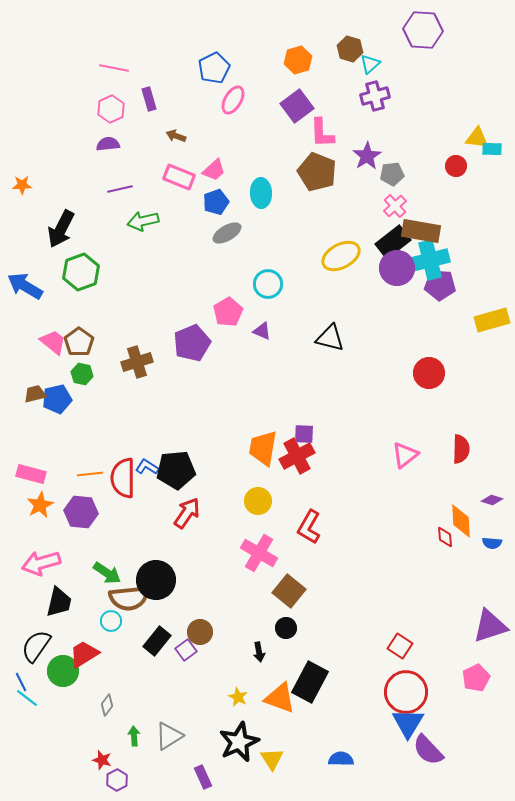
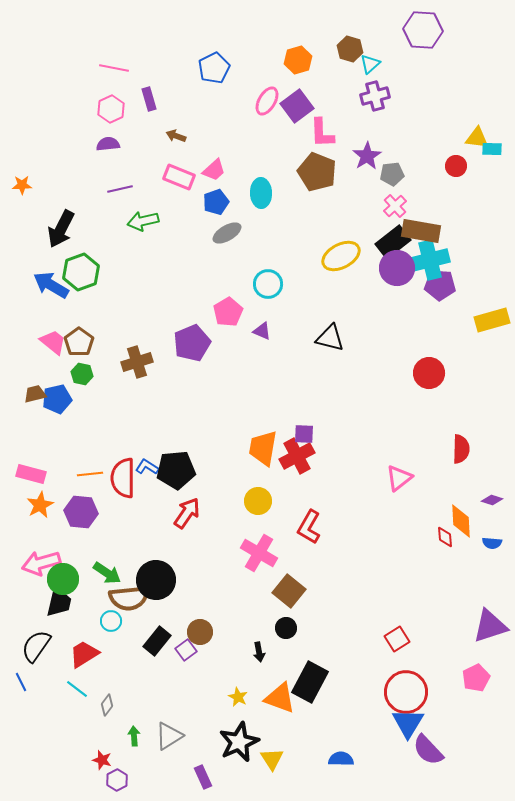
pink ellipse at (233, 100): moved 34 px right, 1 px down
blue arrow at (25, 286): moved 26 px right, 1 px up
pink triangle at (405, 455): moved 6 px left, 23 px down
red square at (400, 646): moved 3 px left, 7 px up; rotated 25 degrees clockwise
green circle at (63, 671): moved 92 px up
cyan line at (27, 698): moved 50 px right, 9 px up
